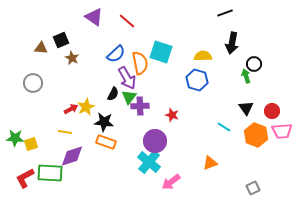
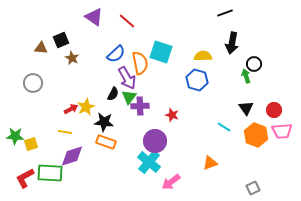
red circle: moved 2 px right, 1 px up
green star: moved 2 px up
